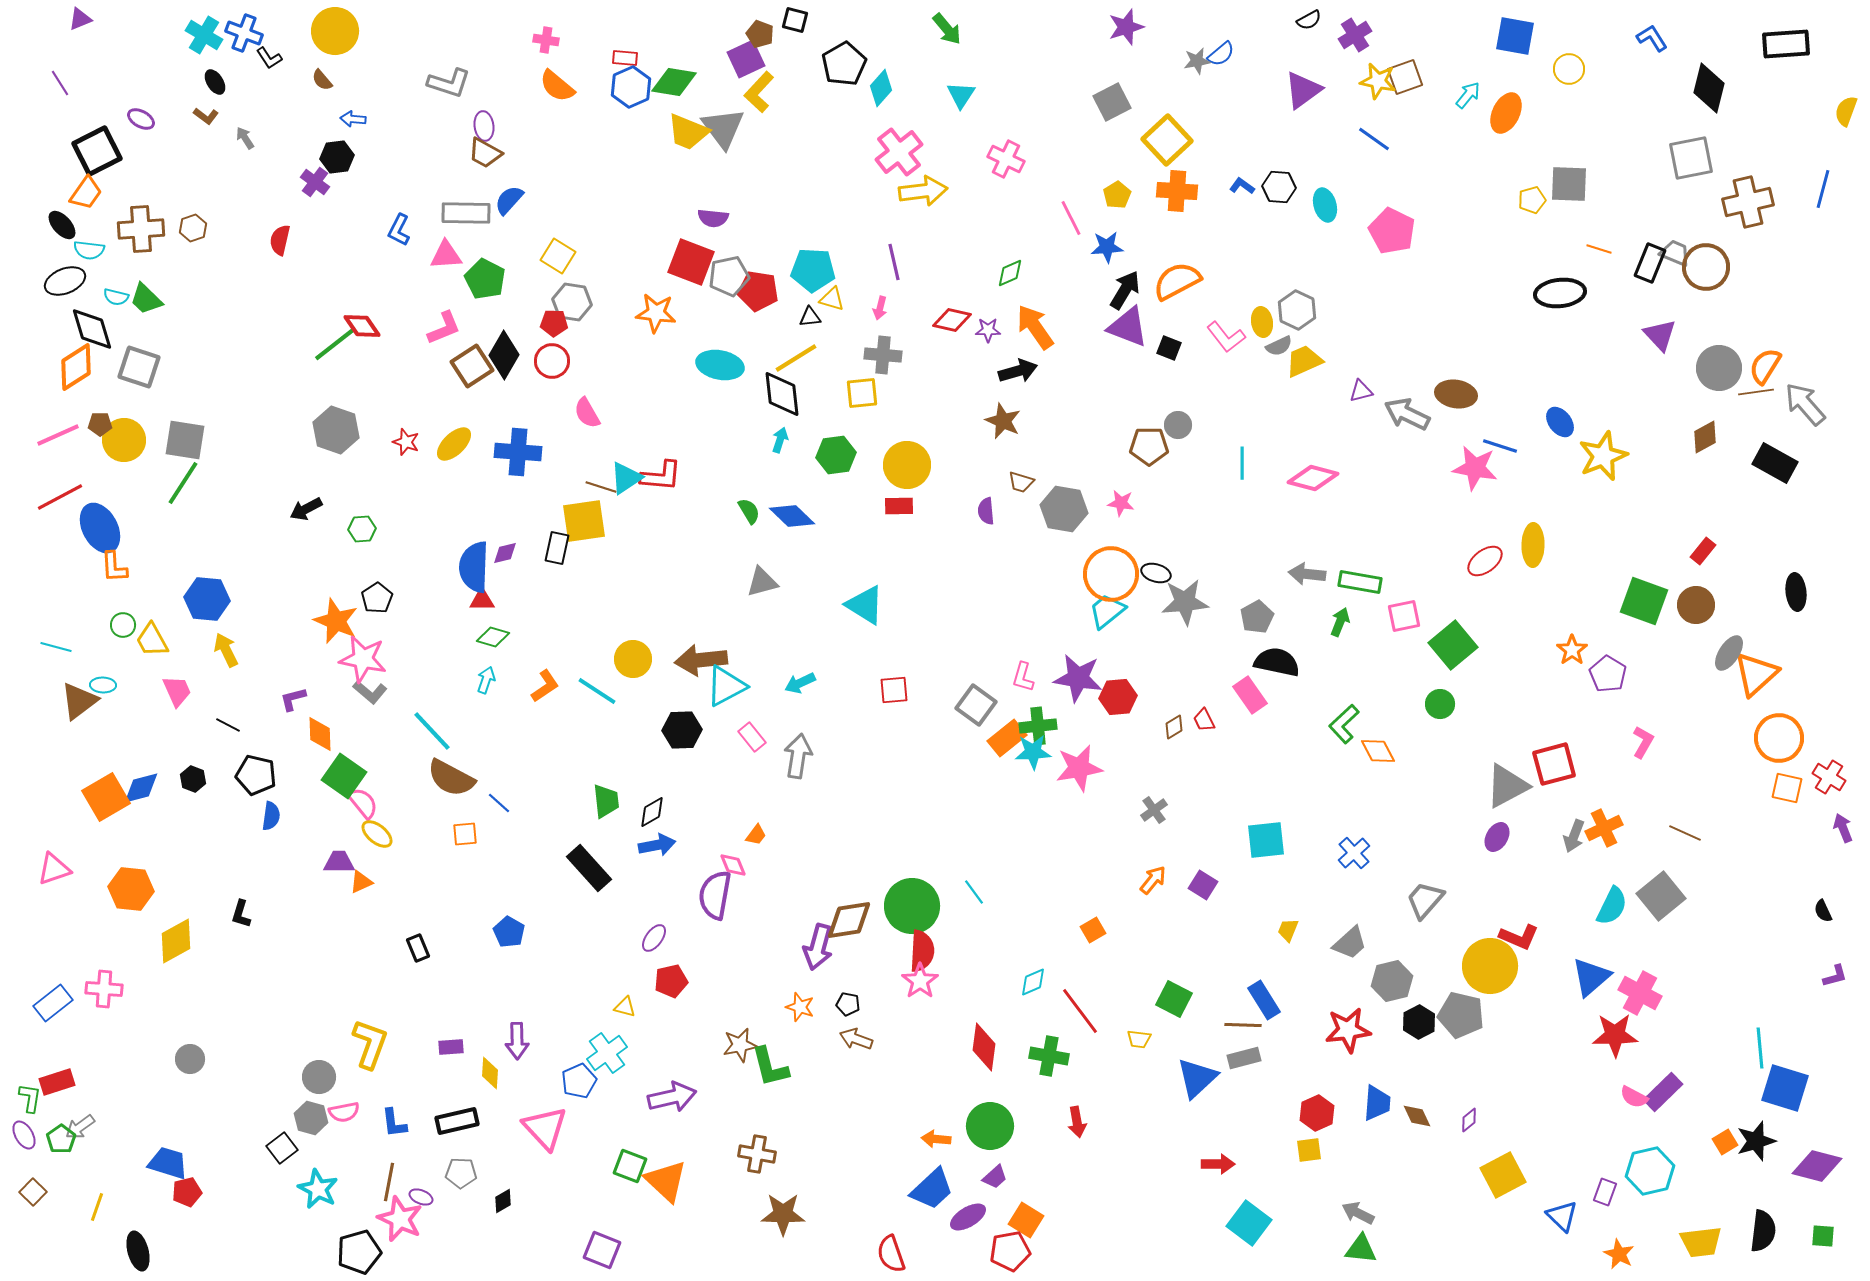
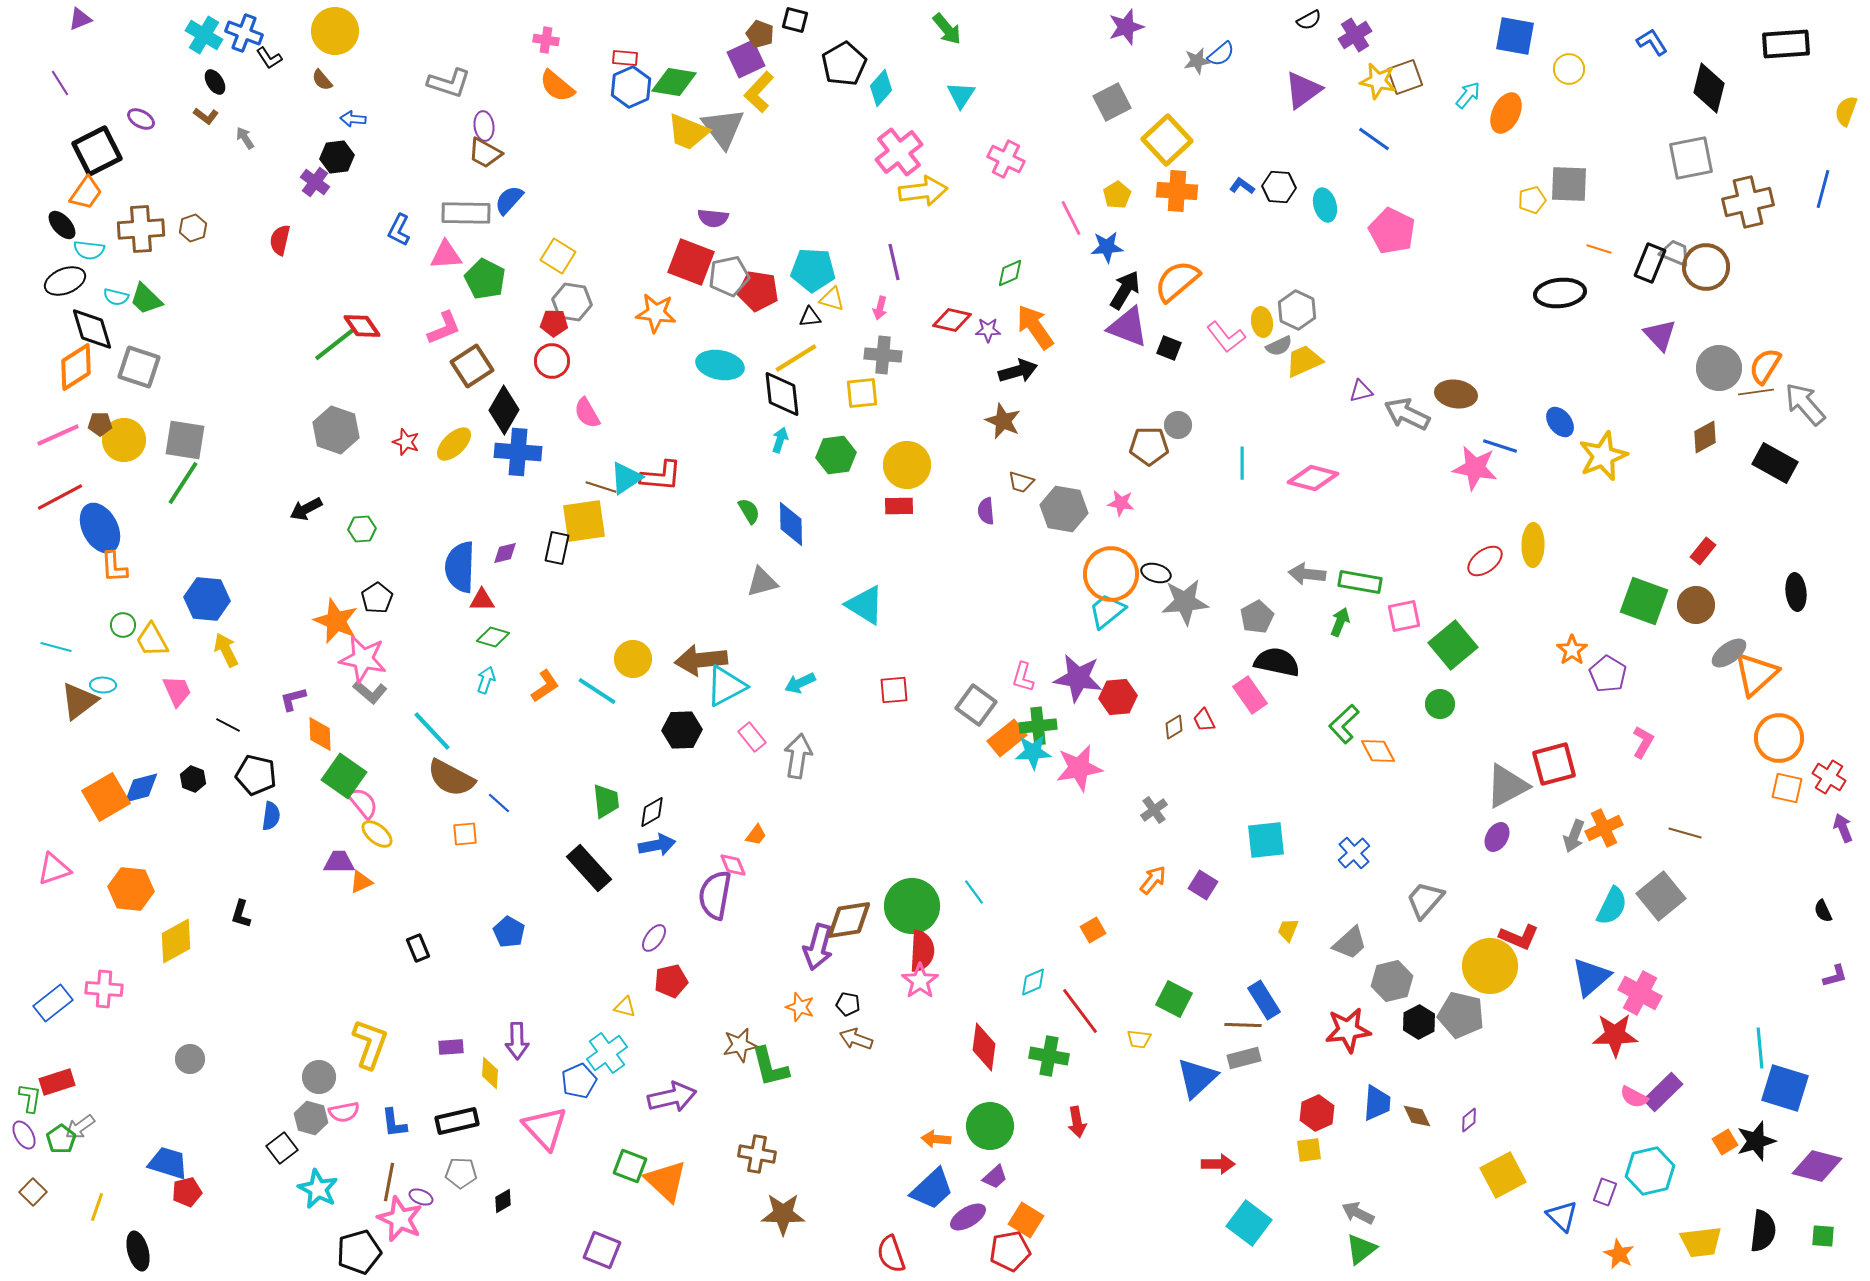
blue L-shape at (1652, 38): moved 4 px down
orange semicircle at (1177, 281): rotated 12 degrees counterclockwise
black diamond at (504, 355): moved 55 px down
blue diamond at (792, 516): moved 1 px left, 8 px down; rotated 45 degrees clockwise
blue semicircle at (474, 567): moved 14 px left
gray ellipse at (1729, 653): rotated 21 degrees clockwise
brown line at (1685, 833): rotated 8 degrees counterclockwise
green triangle at (1361, 1249): rotated 44 degrees counterclockwise
